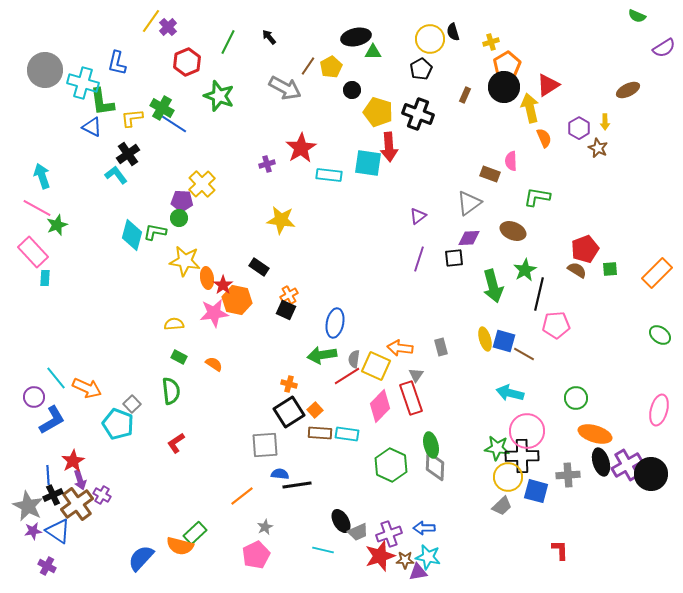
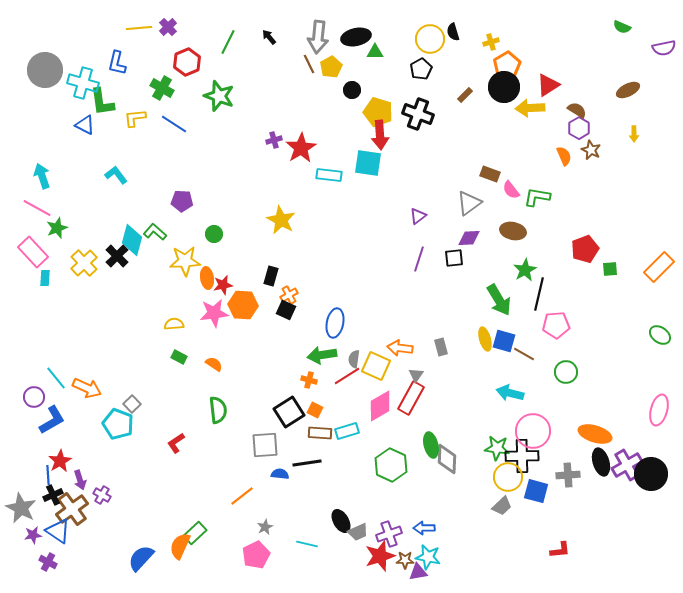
green semicircle at (637, 16): moved 15 px left, 11 px down
yellow line at (151, 21): moved 12 px left, 7 px down; rotated 50 degrees clockwise
purple semicircle at (664, 48): rotated 20 degrees clockwise
green triangle at (373, 52): moved 2 px right
brown line at (308, 66): moved 1 px right, 2 px up; rotated 60 degrees counterclockwise
gray arrow at (285, 88): moved 33 px right, 51 px up; rotated 68 degrees clockwise
brown rectangle at (465, 95): rotated 21 degrees clockwise
green cross at (162, 108): moved 20 px up
yellow arrow at (530, 108): rotated 80 degrees counterclockwise
yellow L-shape at (132, 118): moved 3 px right
yellow arrow at (605, 122): moved 29 px right, 12 px down
blue triangle at (92, 127): moved 7 px left, 2 px up
orange semicircle at (544, 138): moved 20 px right, 18 px down
red arrow at (389, 147): moved 9 px left, 12 px up
brown star at (598, 148): moved 7 px left, 2 px down
black cross at (128, 154): moved 11 px left, 102 px down; rotated 10 degrees counterclockwise
pink semicircle at (511, 161): moved 29 px down; rotated 36 degrees counterclockwise
purple cross at (267, 164): moved 7 px right, 24 px up
yellow cross at (202, 184): moved 118 px left, 79 px down
green circle at (179, 218): moved 35 px right, 16 px down
yellow star at (281, 220): rotated 20 degrees clockwise
green star at (57, 225): moved 3 px down
brown ellipse at (513, 231): rotated 10 degrees counterclockwise
green L-shape at (155, 232): rotated 30 degrees clockwise
cyan diamond at (132, 235): moved 5 px down
yellow star at (185, 261): rotated 12 degrees counterclockwise
black rectangle at (259, 267): moved 12 px right, 9 px down; rotated 72 degrees clockwise
brown semicircle at (577, 270): moved 160 px up
orange rectangle at (657, 273): moved 2 px right, 6 px up
red star at (223, 285): rotated 24 degrees clockwise
green arrow at (493, 286): moved 6 px right, 14 px down; rotated 16 degrees counterclockwise
orange hexagon at (237, 300): moved 6 px right, 5 px down; rotated 8 degrees counterclockwise
orange cross at (289, 384): moved 20 px right, 4 px up
green semicircle at (171, 391): moved 47 px right, 19 px down
red rectangle at (411, 398): rotated 48 degrees clockwise
green circle at (576, 398): moved 10 px left, 26 px up
pink diamond at (380, 406): rotated 16 degrees clockwise
orange square at (315, 410): rotated 21 degrees counterclockwise
pink circle at (527, 431): moved 6 px right
cyan rectangle at (347, 434): moved 3 px up; rotated 25 degrees counterclockwise
red star at (73, 461): moved 13 px left
gray diamond at (435, 466): moved 12 px right, 7 px up
black line at (297, 485): moved 10 px right, 22 px up
brown cross at (77, 504): moved 5 px left, 5 px down
gray star at (28, 506): moved 7 px left, 2 px down
purple star at (33, 531): moved 4 px down
orange semicircle at (180, 546): rotated 100 degrees clockwise
cyan line at (323, 550): moved 16 px left, 6 px up
red L-shape at (560, 550): rotated 85 degrees clockwise
purple cross at (47, 566): moved 1 px right, 4 px up
